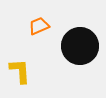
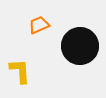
orange trapezoid: moved 1 px up
